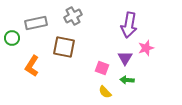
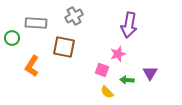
gray cross: moved 1 px right
gray rectangle: rotated 15 degrees clockwise
pink star: moved 28 px left, 6 px down
purple triangle: moved 25 px right, 15 px down
pink square: moved 2 px down
yellow semicircle: moved 2 px right
